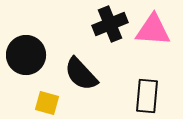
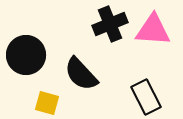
black rectangle: moved 1 px left, 1 px down; rotated 32 degrees counterclockwise
